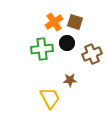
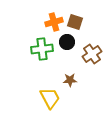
orange cross: rotated 18 degrees clockwise
black circle: moved 1 px up
brown cross: rotated 12 degrees counterclockwise
